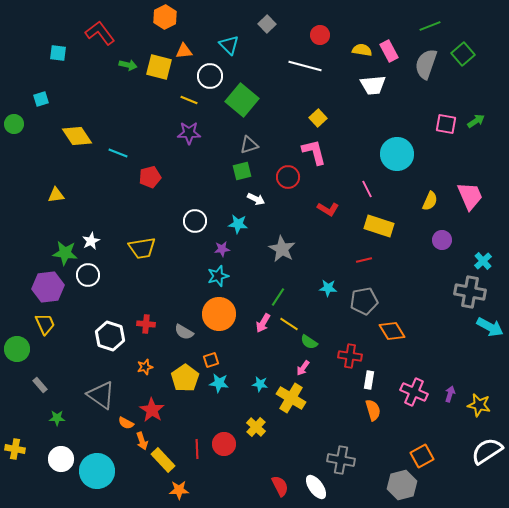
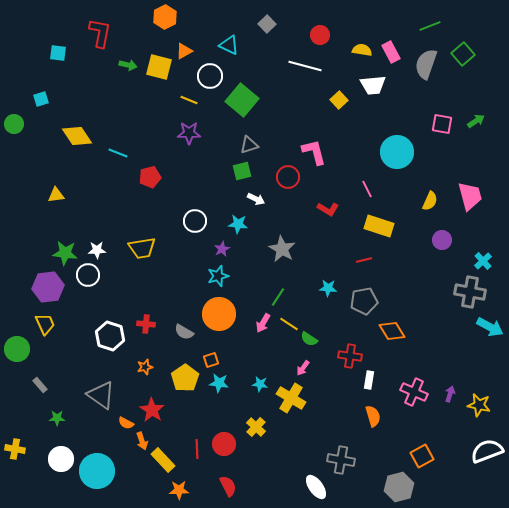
red L-shape at (100, 33): rotated 48 degrees clockwise
cyan triangle at (229, 45): rotated 20 degrees counterclockwise
orange triangle at (184, 51): rotated 24 degrees counterclockwise
pink rectangle at (389, 51): moved 2 px right, 1 px down
yellow square at (318, 118): moved 21 px right, 18 px up
pink square at (446, 124): moved 4 px left
cyan circle at (397, 154): moved 2 px up
pink trapezoid at (470, 196): rotated 8 degrees clockwise
white star at (91, 241): moved 6 px right, 9 px down; rotated 24 degrees clockwise
purple star at (222, 249): rotated 21 degrees counterclockwise
green semicircle at (309, 342): moved 3 px up
orange semicircle at (373, 410): moved 6 px down
white semicircle at (487, 451): rotated 12 degrees clockwise
gray hexagon at (402, 485): moved 3 px left, 2 px down
red semicircle at (280, 486): moved 52 px left
